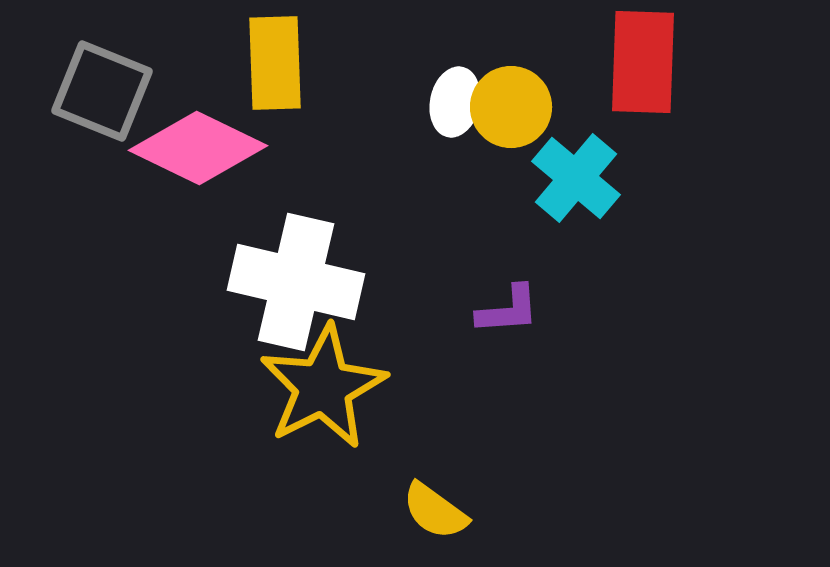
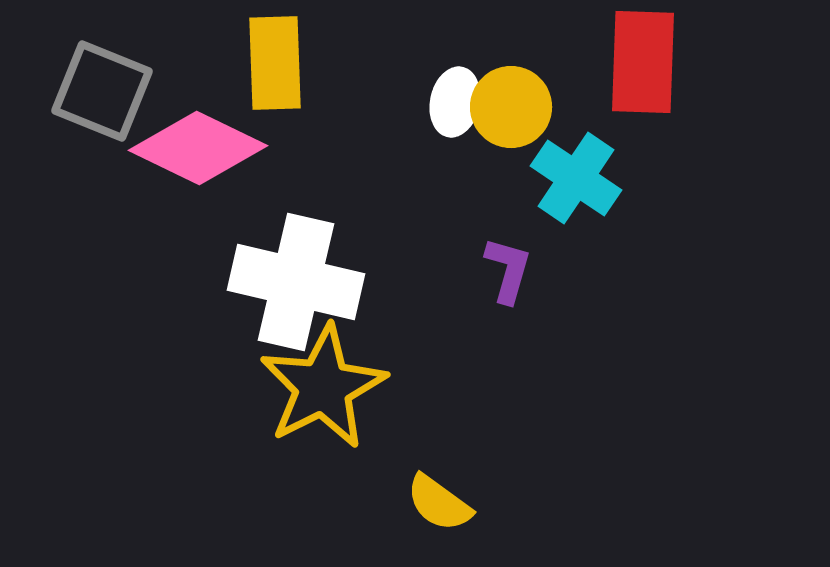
cyan cross: rotated 6 degrees counterclockwise
purple L-shape: moved 40 px up; rotated 70 degrees counterclockwise
yellow semicircle: moved 4 px right, 8 px up
